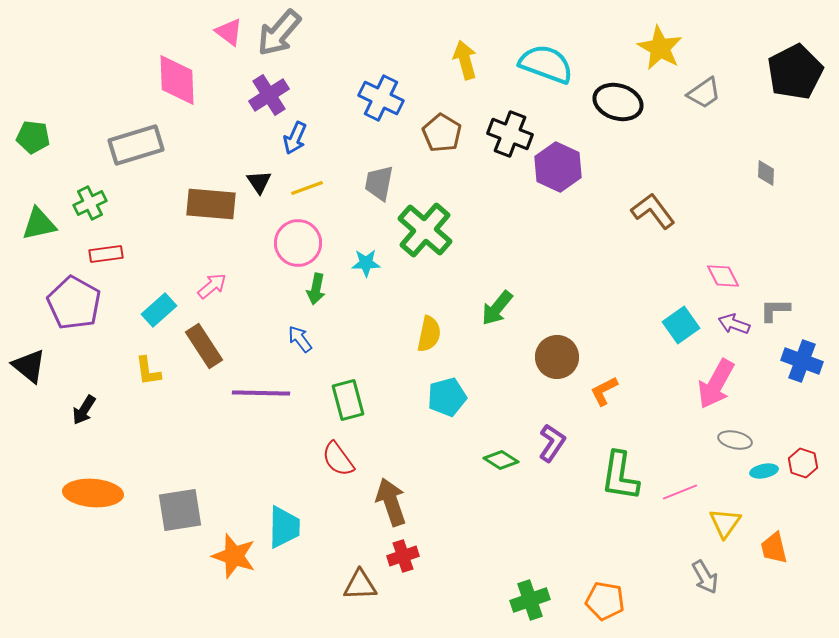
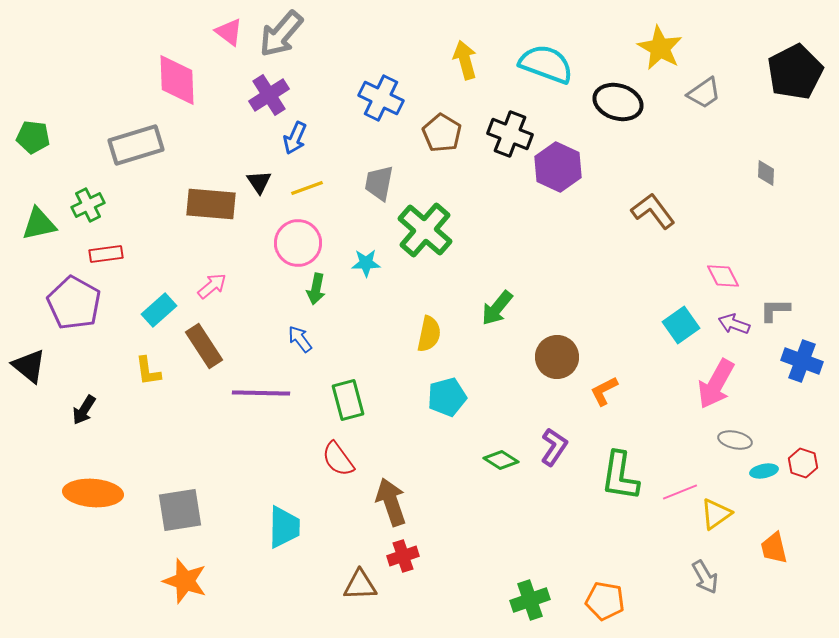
gray arrow at (279, 33): moved 2 px right, 1 px down
green cross at (90, 203): moved 2 px left, 2 px down
purple L-shape at (552, 443): moved 2 px right, 4 px down
yellow triangle at (725, 523): moved 9 px left, 9 px up; rotated 20 degrees clockwise
orange star at (234, 556): moved 49 px left, 25 px down
